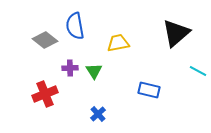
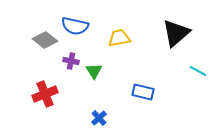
blue semicircle: rotated 68 degrees counterclockwise
yellow trapezoid: moved 1 px right, 5 px up
purple cross: moved 1 px right, 7 px up; rotated 14 degrees clockwise
blue rectangle: moved 6 px left, 2 px down
blue cross: moved 1 px right, 4 px down
